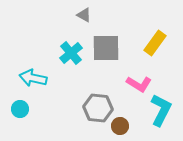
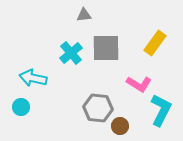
gray triangle: rotated 35 degrees counterclockwise
cyan circle: moved 1 px right, 2 px up
